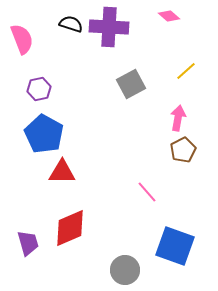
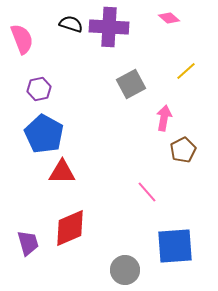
pink diamond: moved 2 px down
pink arrow: moved 14 px left
blue square: rotated 24 degrees counterclockwise
